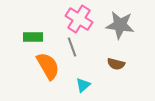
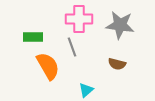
pink cross: rotated 32 degrees counterclockwise
brown semicircle: moved 1 px right
cyan triangle: moved 3 px right, 5 px down
